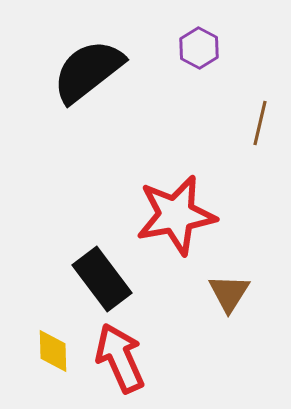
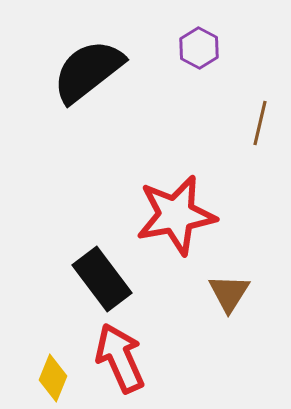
yellow diamond: moved 27 px down; rotated 24 degrees clockwise
